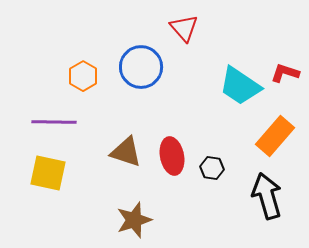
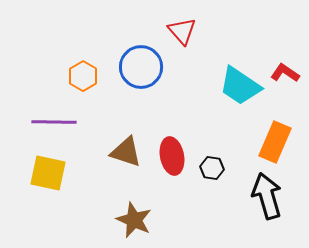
red triangle: moved 2 px left, 3 px down
red L-shape: rotated 16 degrees clockwise
orange rectangle: moved 6 px down; rotated 18 degrees counterclockwise
brown star: rotated 30 degrees counterclockwise
